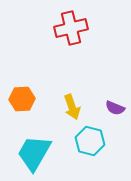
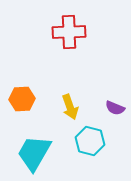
red cross: moved 2 px left, 4 px down; rotated 12 degrees clockwise
yellow arrow: moved 2 px left
